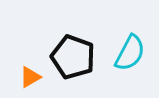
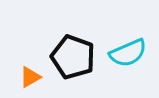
cyan semicircle: moved 2 px left; rotated 39 degrees clockwise
